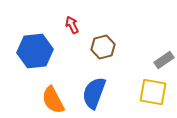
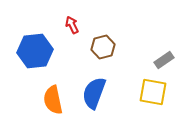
orange semicircle: rotated 16 degrees clockwise
